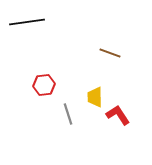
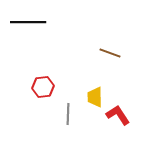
black line: moved 1 px right; rotated 8 degrees clockwise
red hexagon: moved 1 px left, 2 px down
gray line: rotated 20 degrees clockwise
